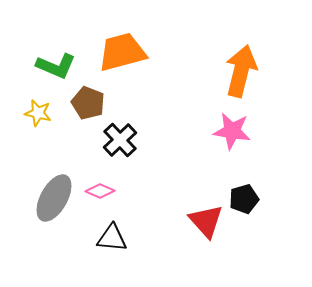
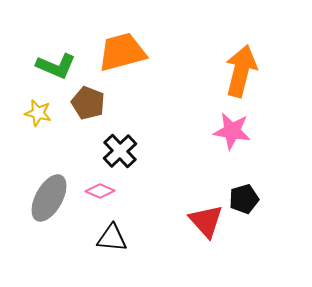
black cross: moved 11 px down
gray ellipse: moved 5 px left
